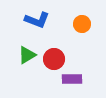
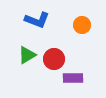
orange circle: moved 1 px down
purple rectangle: moved 1 px right, 1 px up
